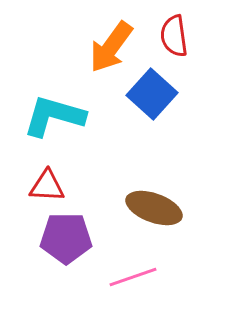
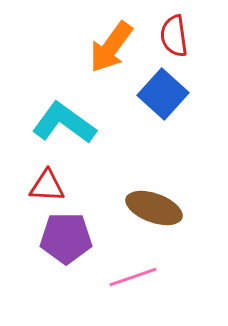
blue square: moved 11 px right
cyan L-shape: moved 10 px right, 7 px down; rotated 20 degrees clockwise
